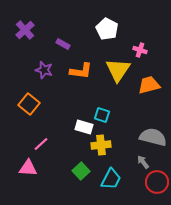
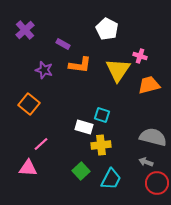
pink cross: moved 6 px down
orange L-shape: moved 1 px left, 6 px up
gray arrow: moved 3 px right; rotated 32 degrees counterclockwise
red circle: moved 1 px down
